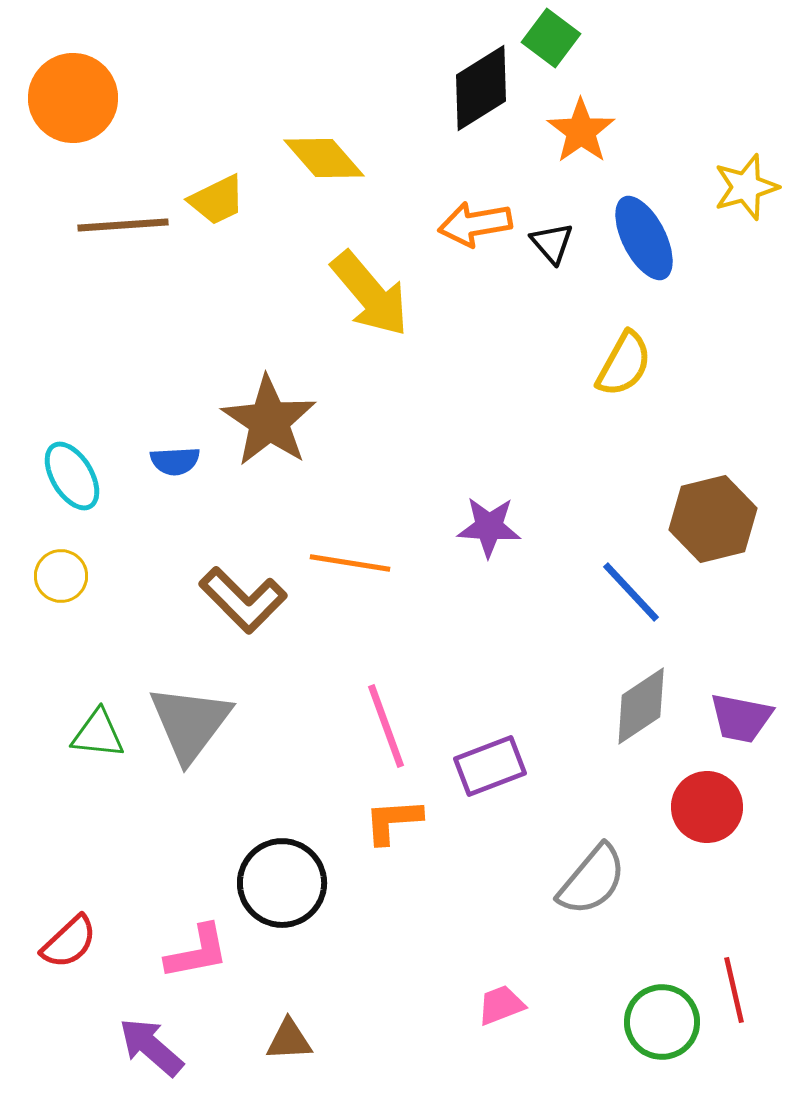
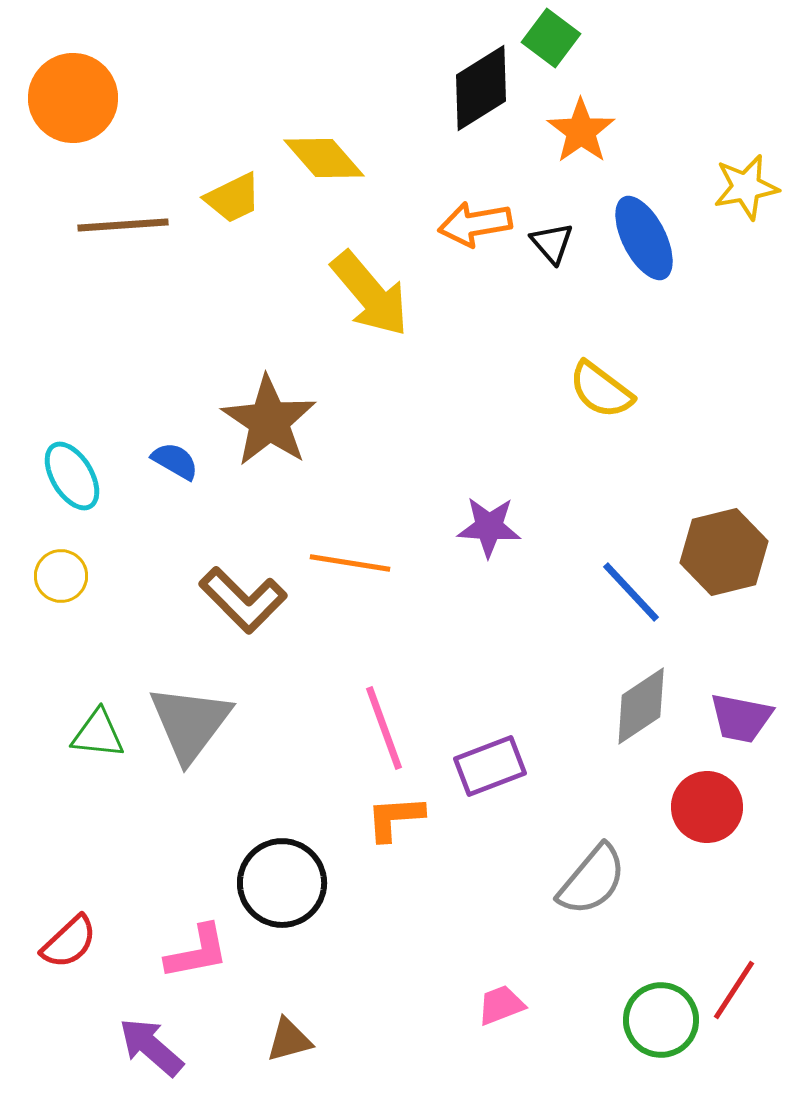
yellow star: rotated 6 degrees clockwise
yellow trapezoid: moved 16 px right, 2 px up
yellow semicircle: moved 23 px left, 26 px down; rotated 98 degrees clockwise
blue semicircle: rotated 147 degrees counterclockwise
brown hexagon: moved 11 px right, 33 px down
pink line: moved 2 px left, 2 px down
orange L-shape: moved 2 px right, 3 px up
red line: rotated 46 degrees clockwise
green circle: moved 1 px left, 2 px up
brown triangle: rotated 12 degrees counterclockwise
